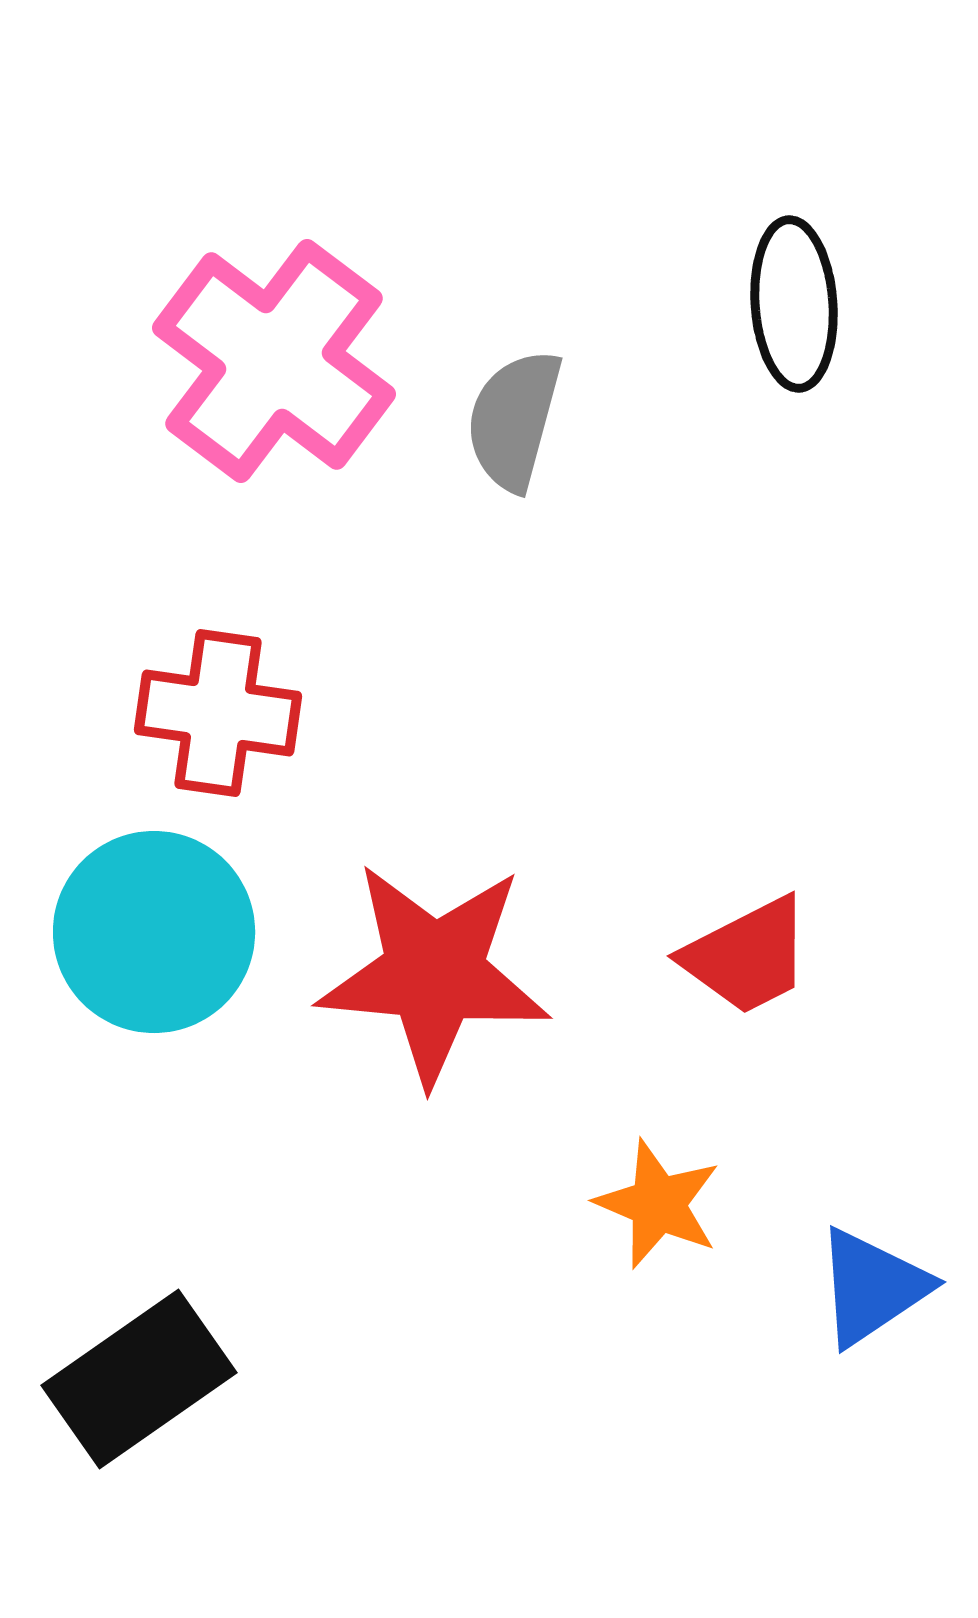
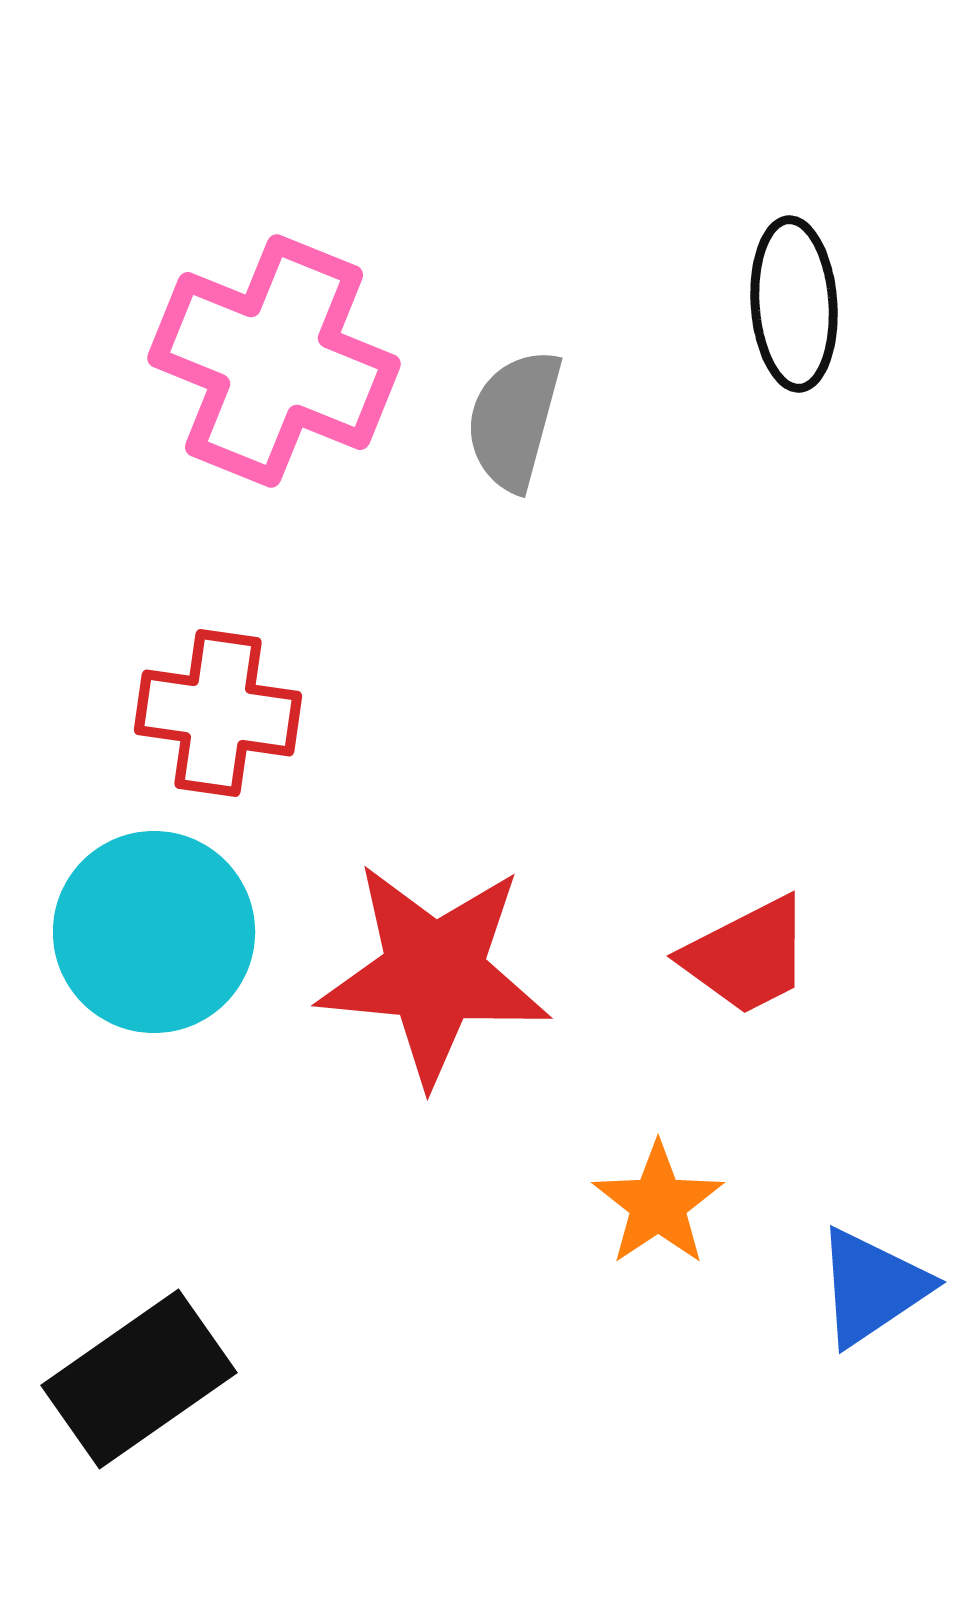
pink cross: rotated 15 degrees counterclockwise
orange star: rotated 15 degrees clockwise
